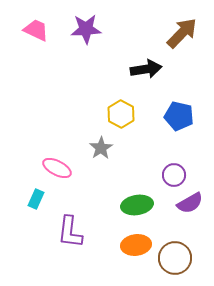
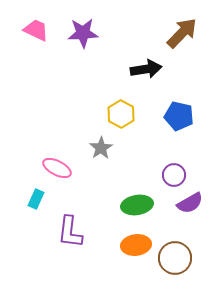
purple star: moved 3 px left, 4 px down
